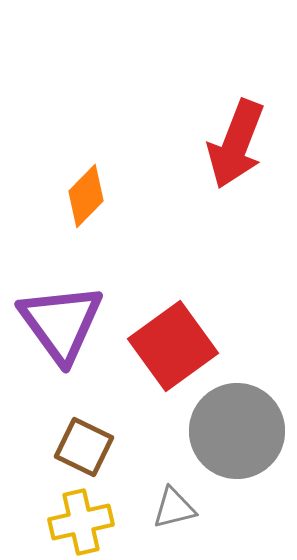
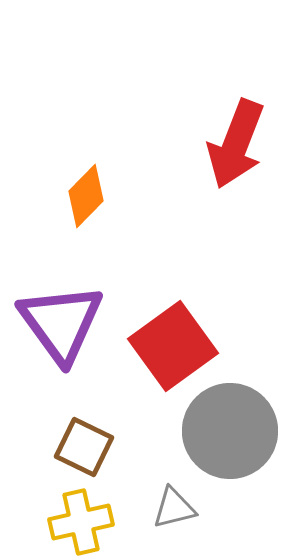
gray circle: moved 7 px left
